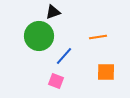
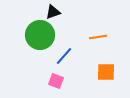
green circle: moved 1 px right, 1 px up
